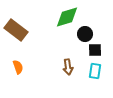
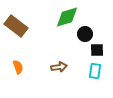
brown rectangle: moved 4 px up
black square: moved 2 px right
brown arrow: moved 9 px left; rotated 91 degrees counterclockwise
